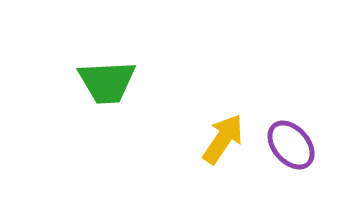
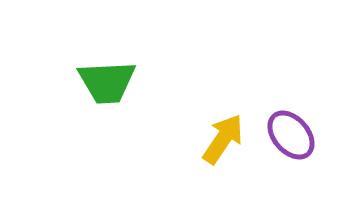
purple ellipse: moved 10 px up
